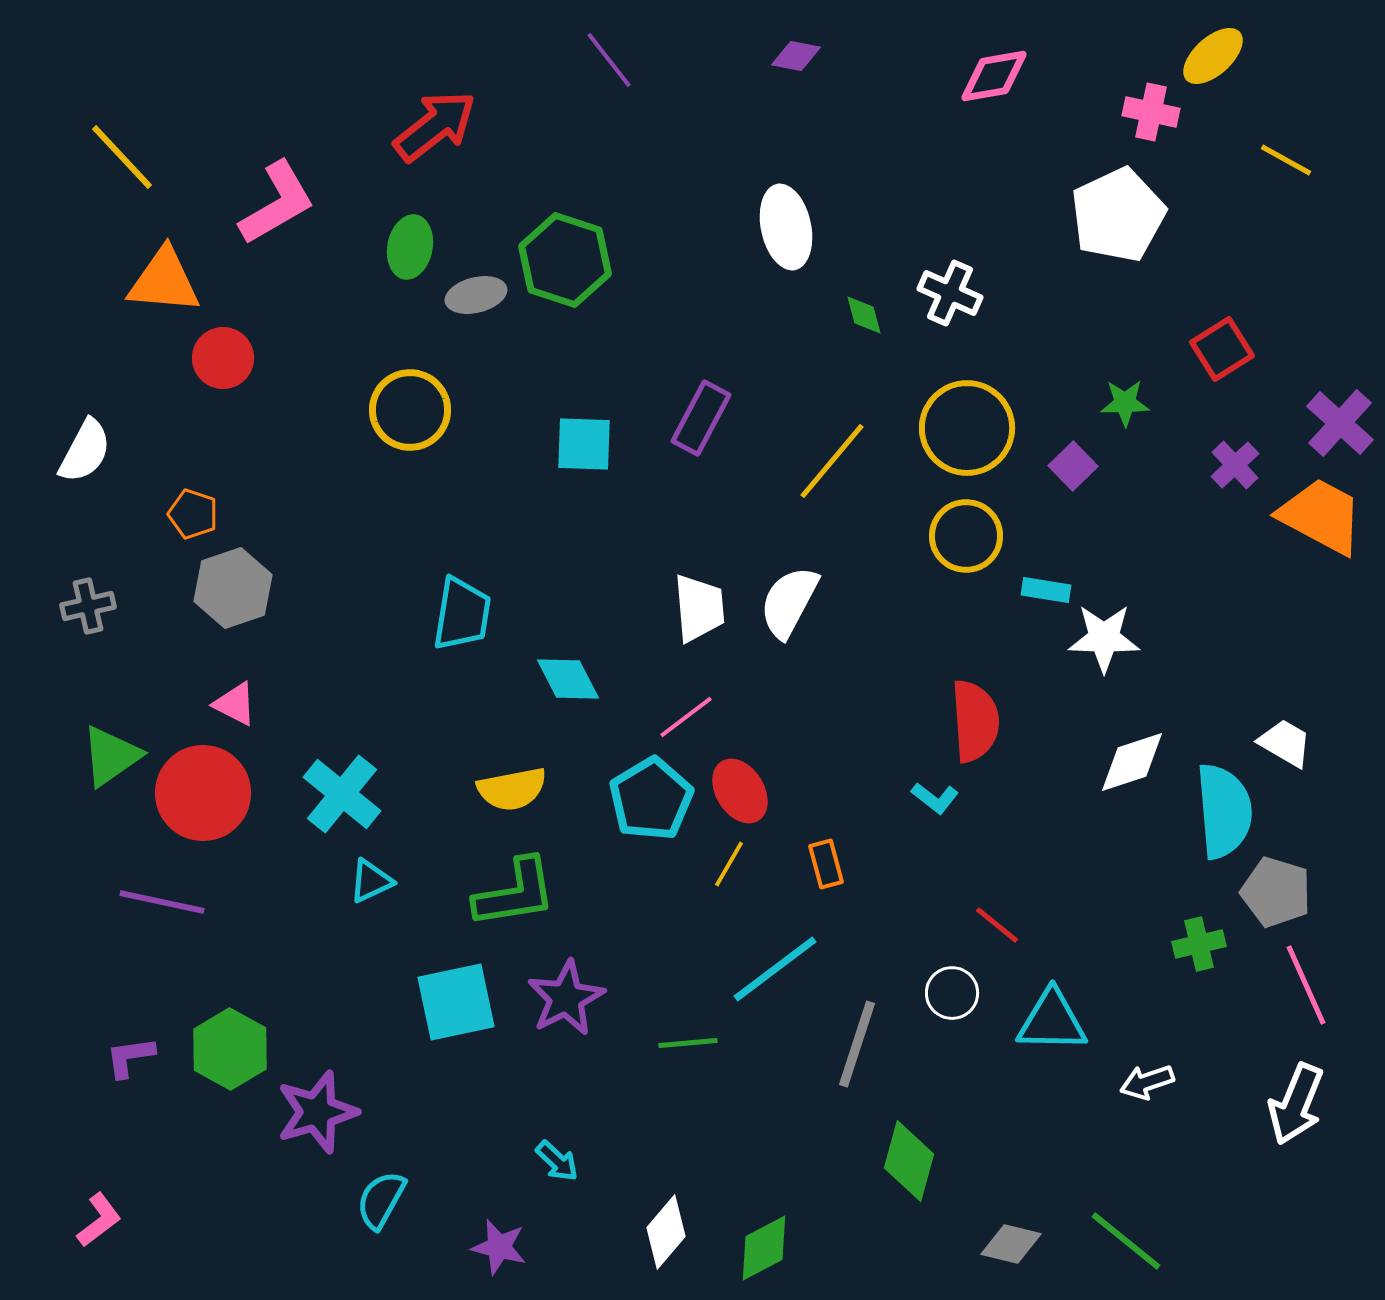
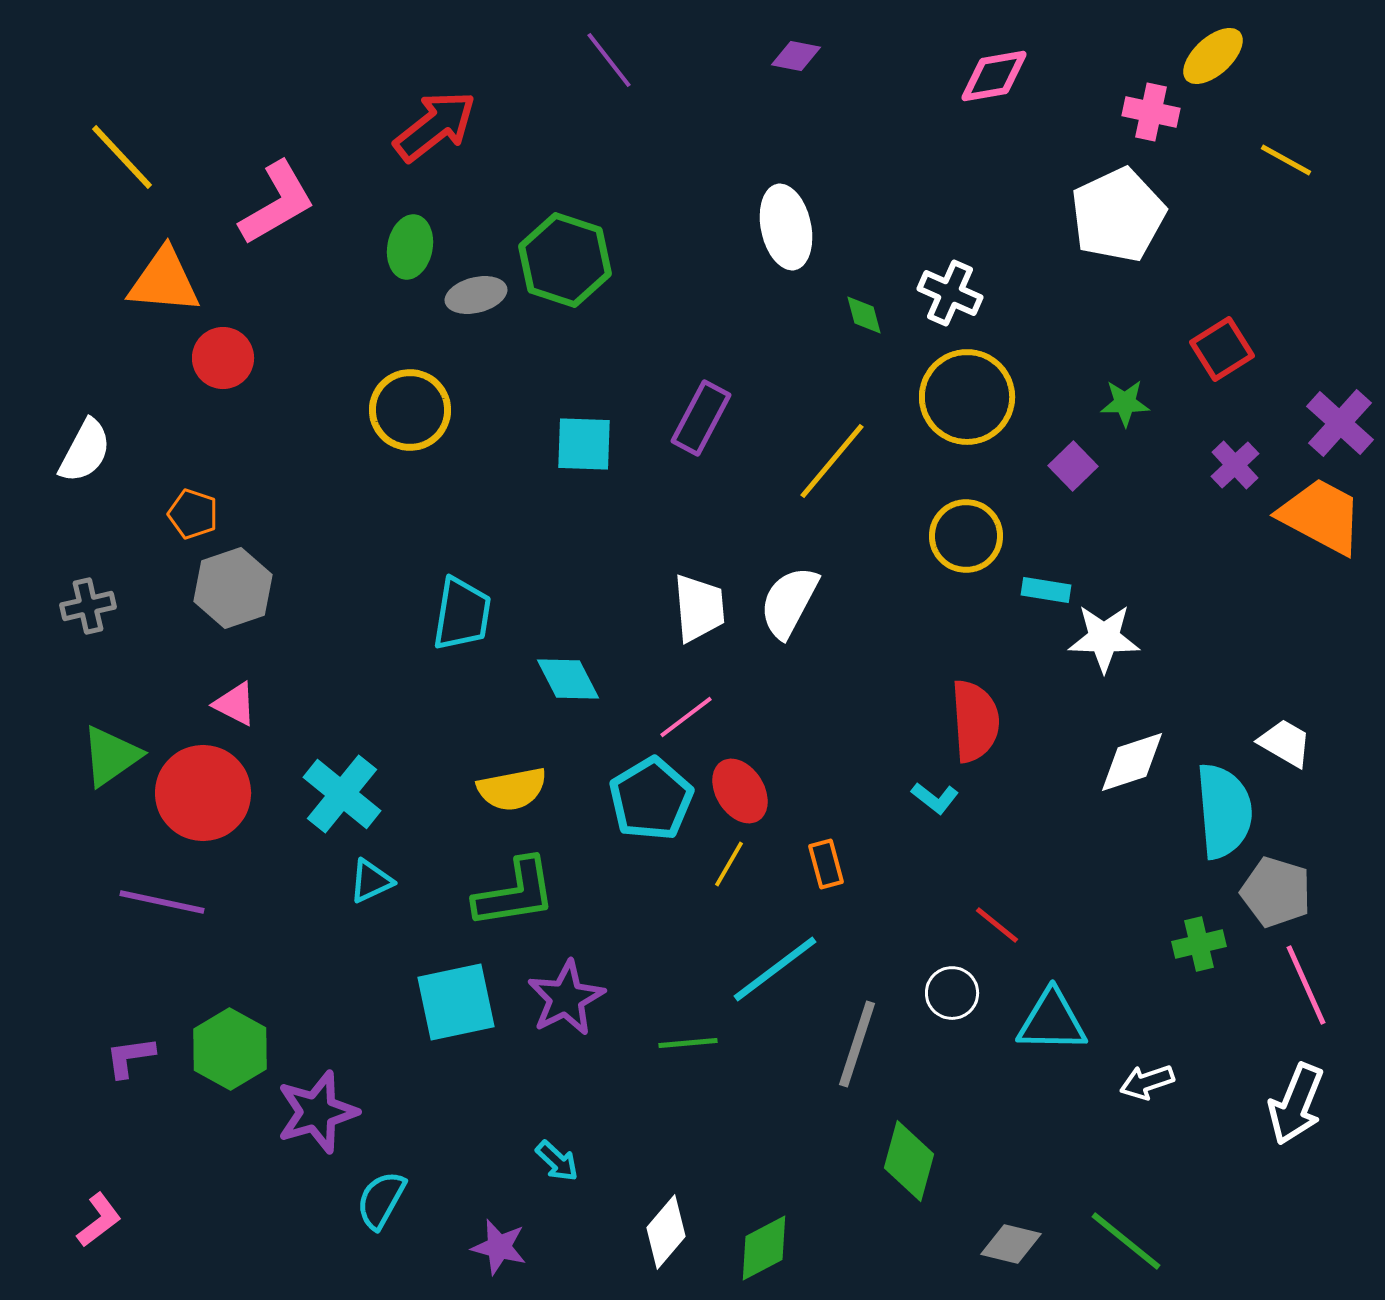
yellow circle at (967, 428): moved 31 px up
